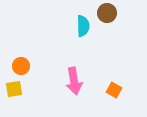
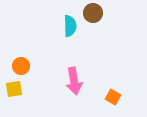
brown circle: moved 14 px left
cyan semicircle: moved 13 px left
orange square: moved 1 px left, 7 px down
